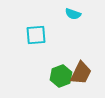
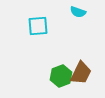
cyan semicircle: moved 5 px right, 2 px up
cyan square: moved 2 px right, 9 px up
